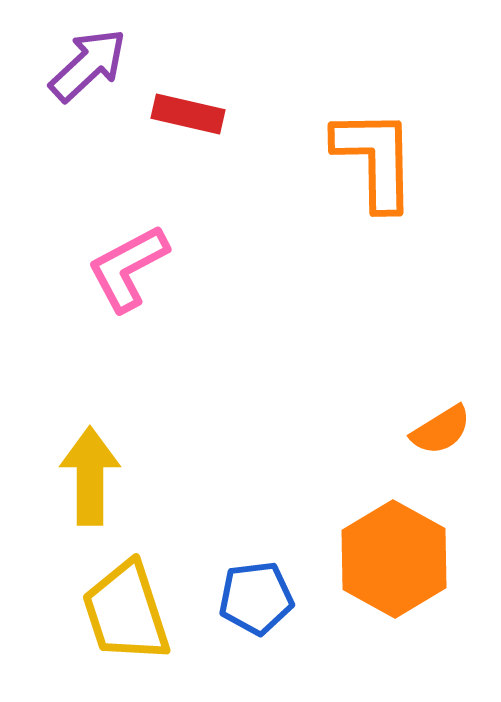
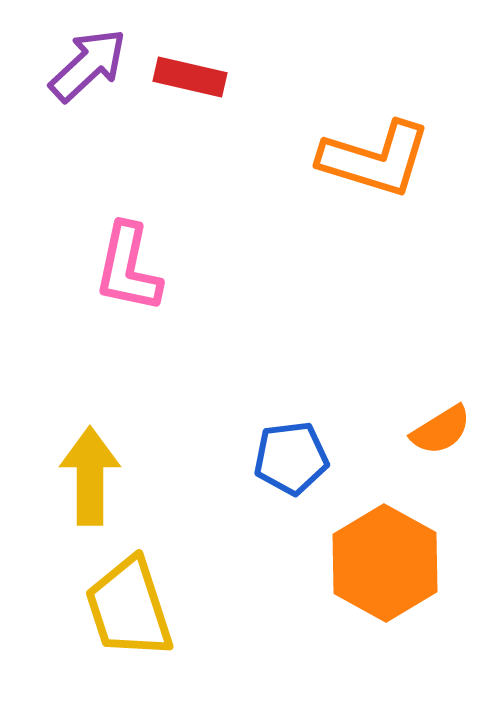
red rectangle: moved 2 px right, 37 px up
orange L-shape: rotated 108 degrees clockwise
pink L-shape: rotated 50 degrees counterclockwise
orange hexagon: moved 9 px left, 4 px down
blue pentagon: moved 35 px right, 140 px up
yellow trapezoid: moved 3 px right, 4 px up
